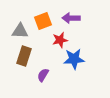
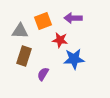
purple arrow: moved 2 px right
red star: rotated 21 degrees clockwise
purple semicircle: moved 1 px up
